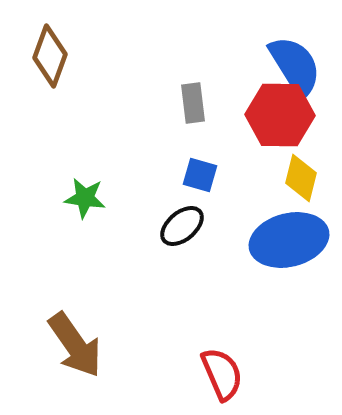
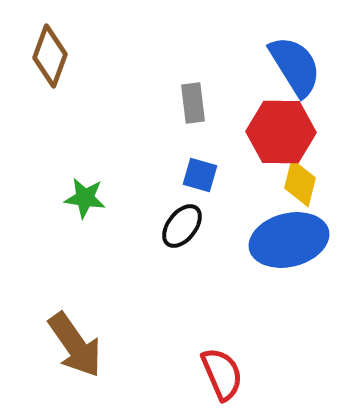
red hexagon: moved 1 px right, 17 px down
yellow diamond: moved 1 px left, 5 px down
black ellipse: rotated 12 degrees counterclockwise
